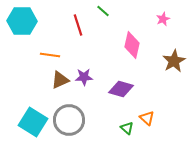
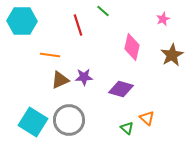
pink diamond: moved 2 px down
brown star: moved 2 px left, 6 px up
